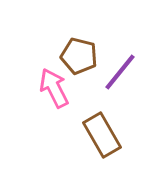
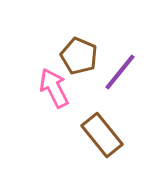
brown pentagon: rotated 9 degrees clockwise
brown rectangle: rotated 9 degrees counterclockwise
